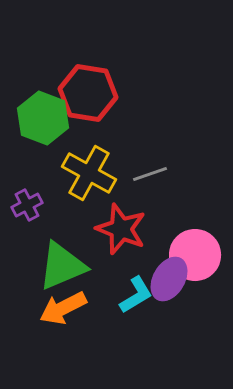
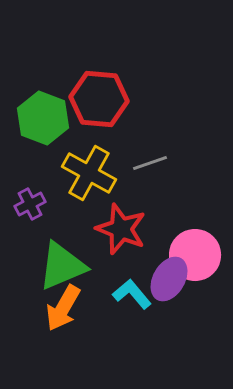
red hexagon: moved 11 px right, 6 px down; rotated 4 degrees counterclockwise
gray line: moved 11 px up
purple cross: moved 3 px right, 1 px up
cyan L-shape: moved 4 px left, 1 px up; rotated 99 degrees counterclockwise
orange arrow: rotated 33 degrees counterclockwise
